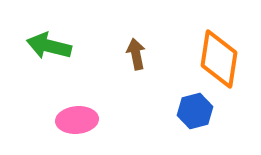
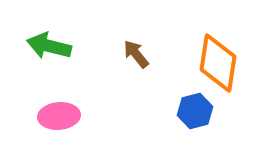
brown arrow: rotated 28 degrees counterclockwise
orange diamond: moved 1 px left, 4 px down
pink ellipse: moved 18 px left, 4 px up
